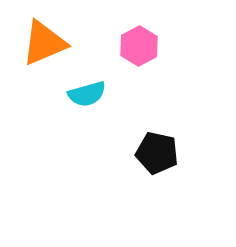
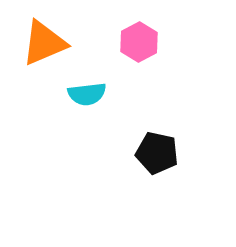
pink hexagon: moved 4 px up
cyan semicircle: rotated 9 degrees clockwise
